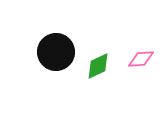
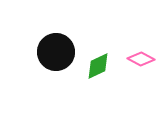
pink diamond: rotated 32 degrees clockwise
